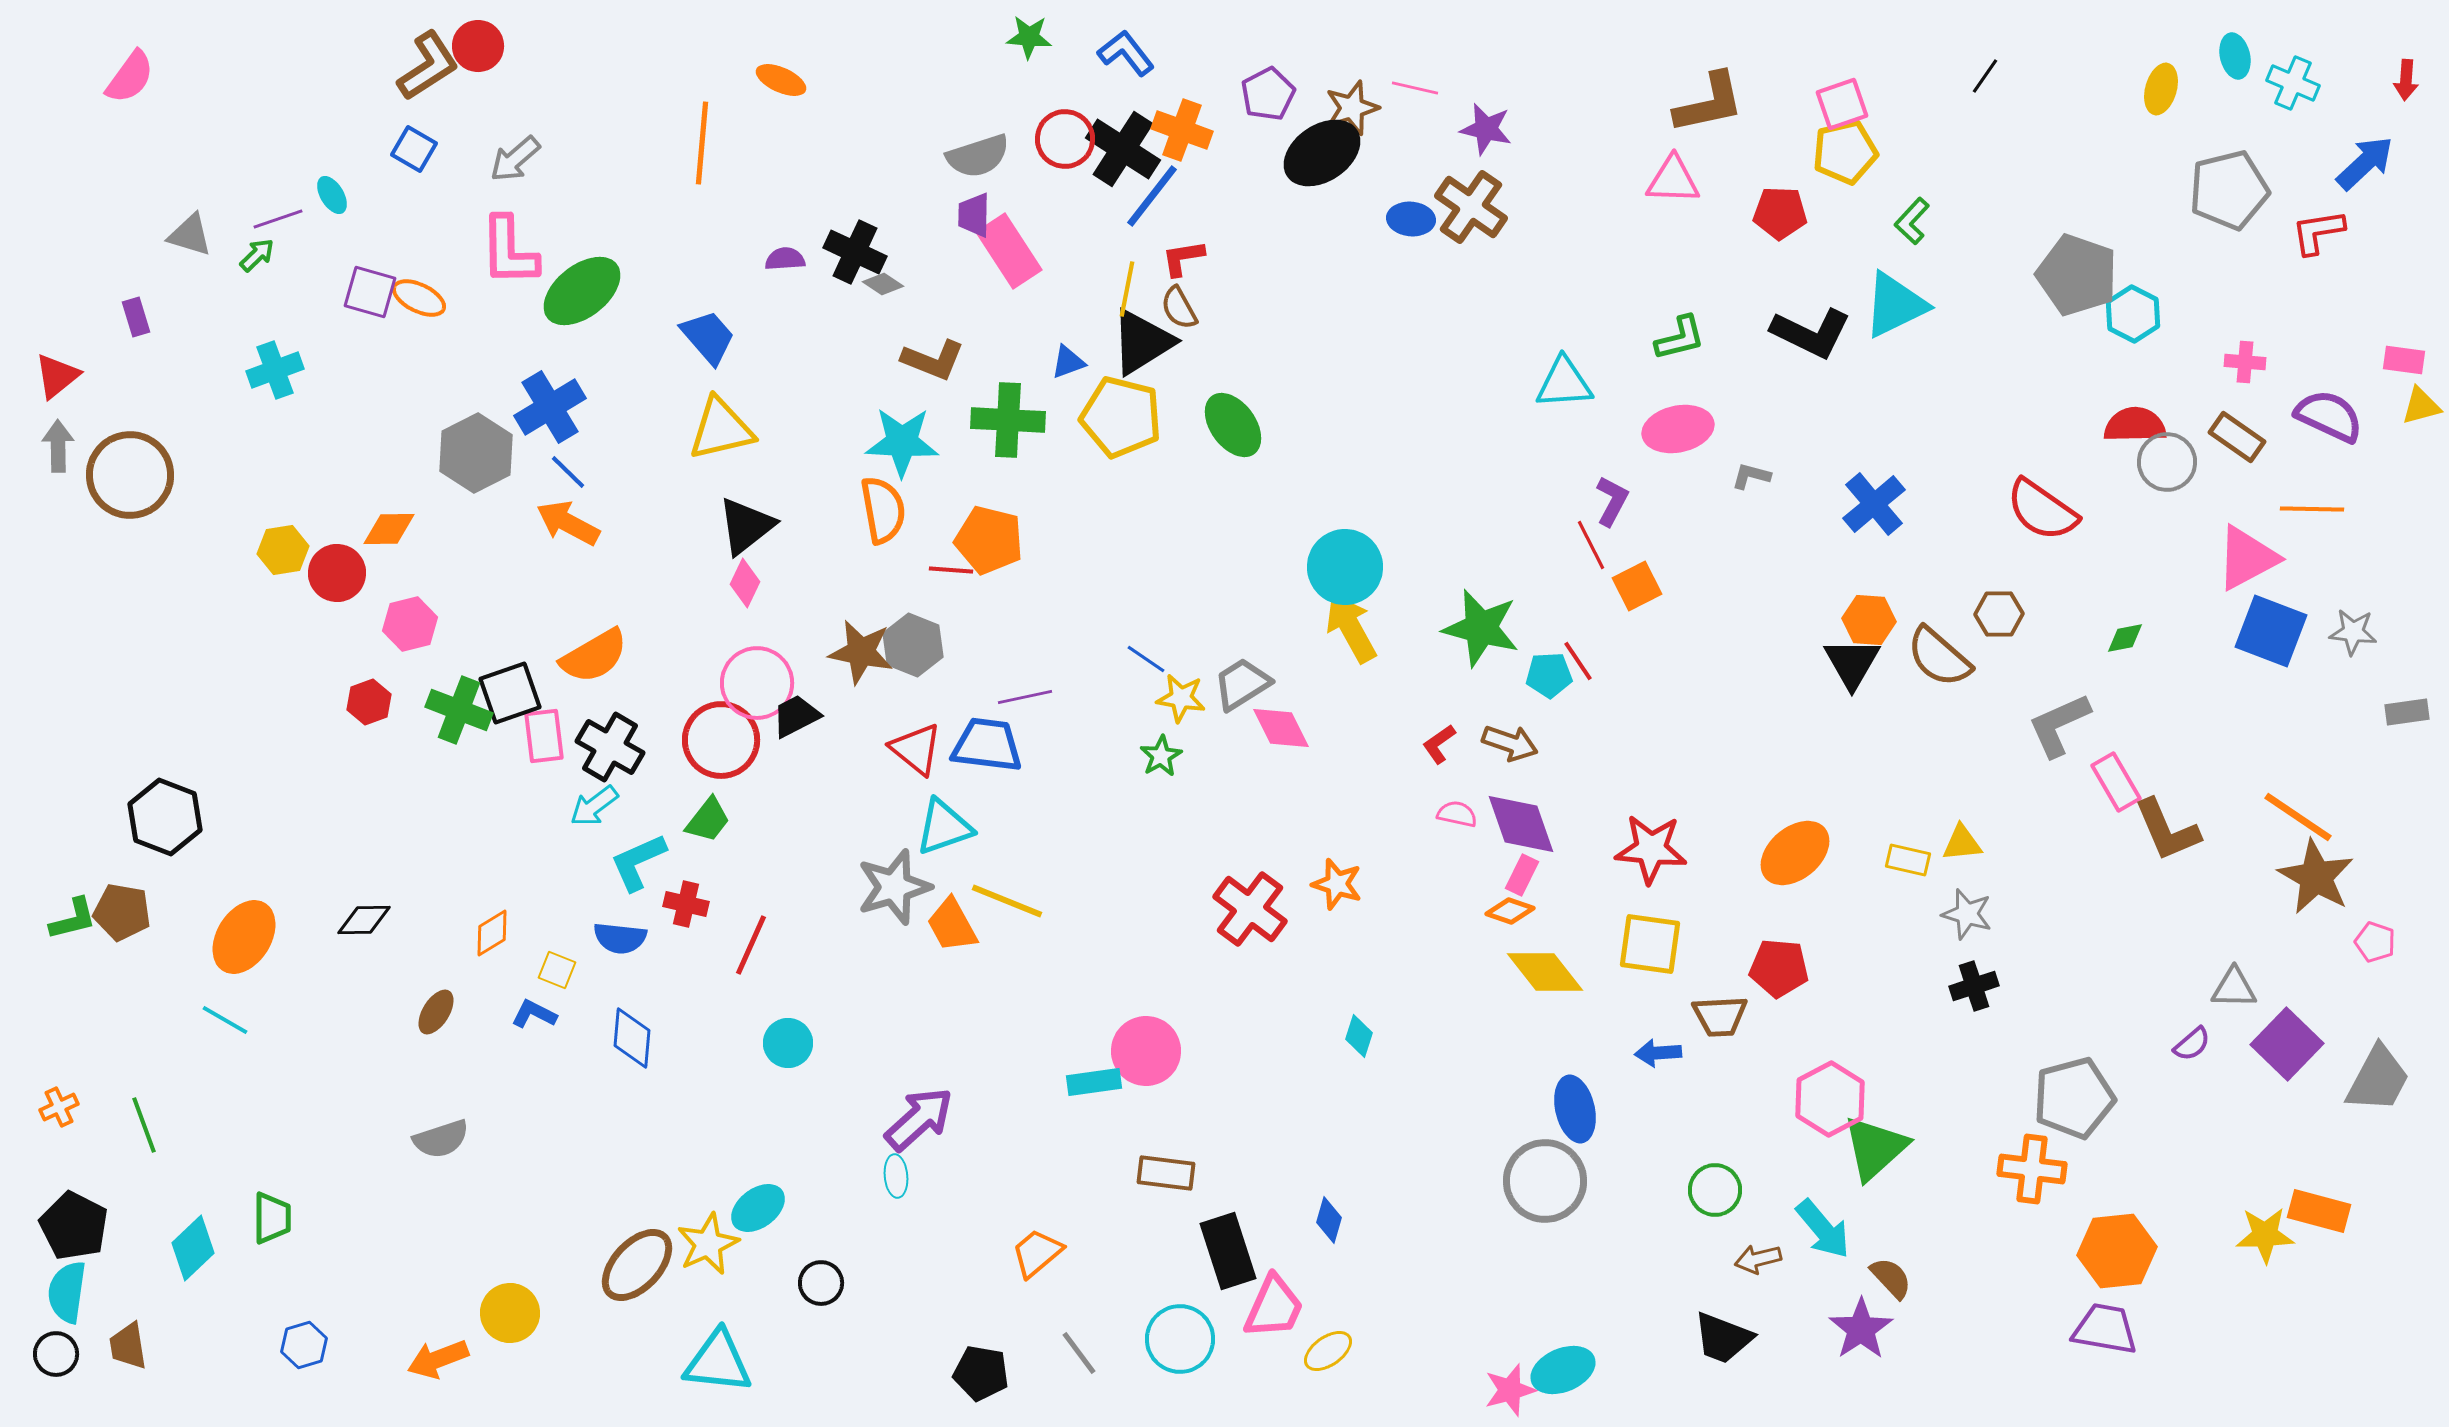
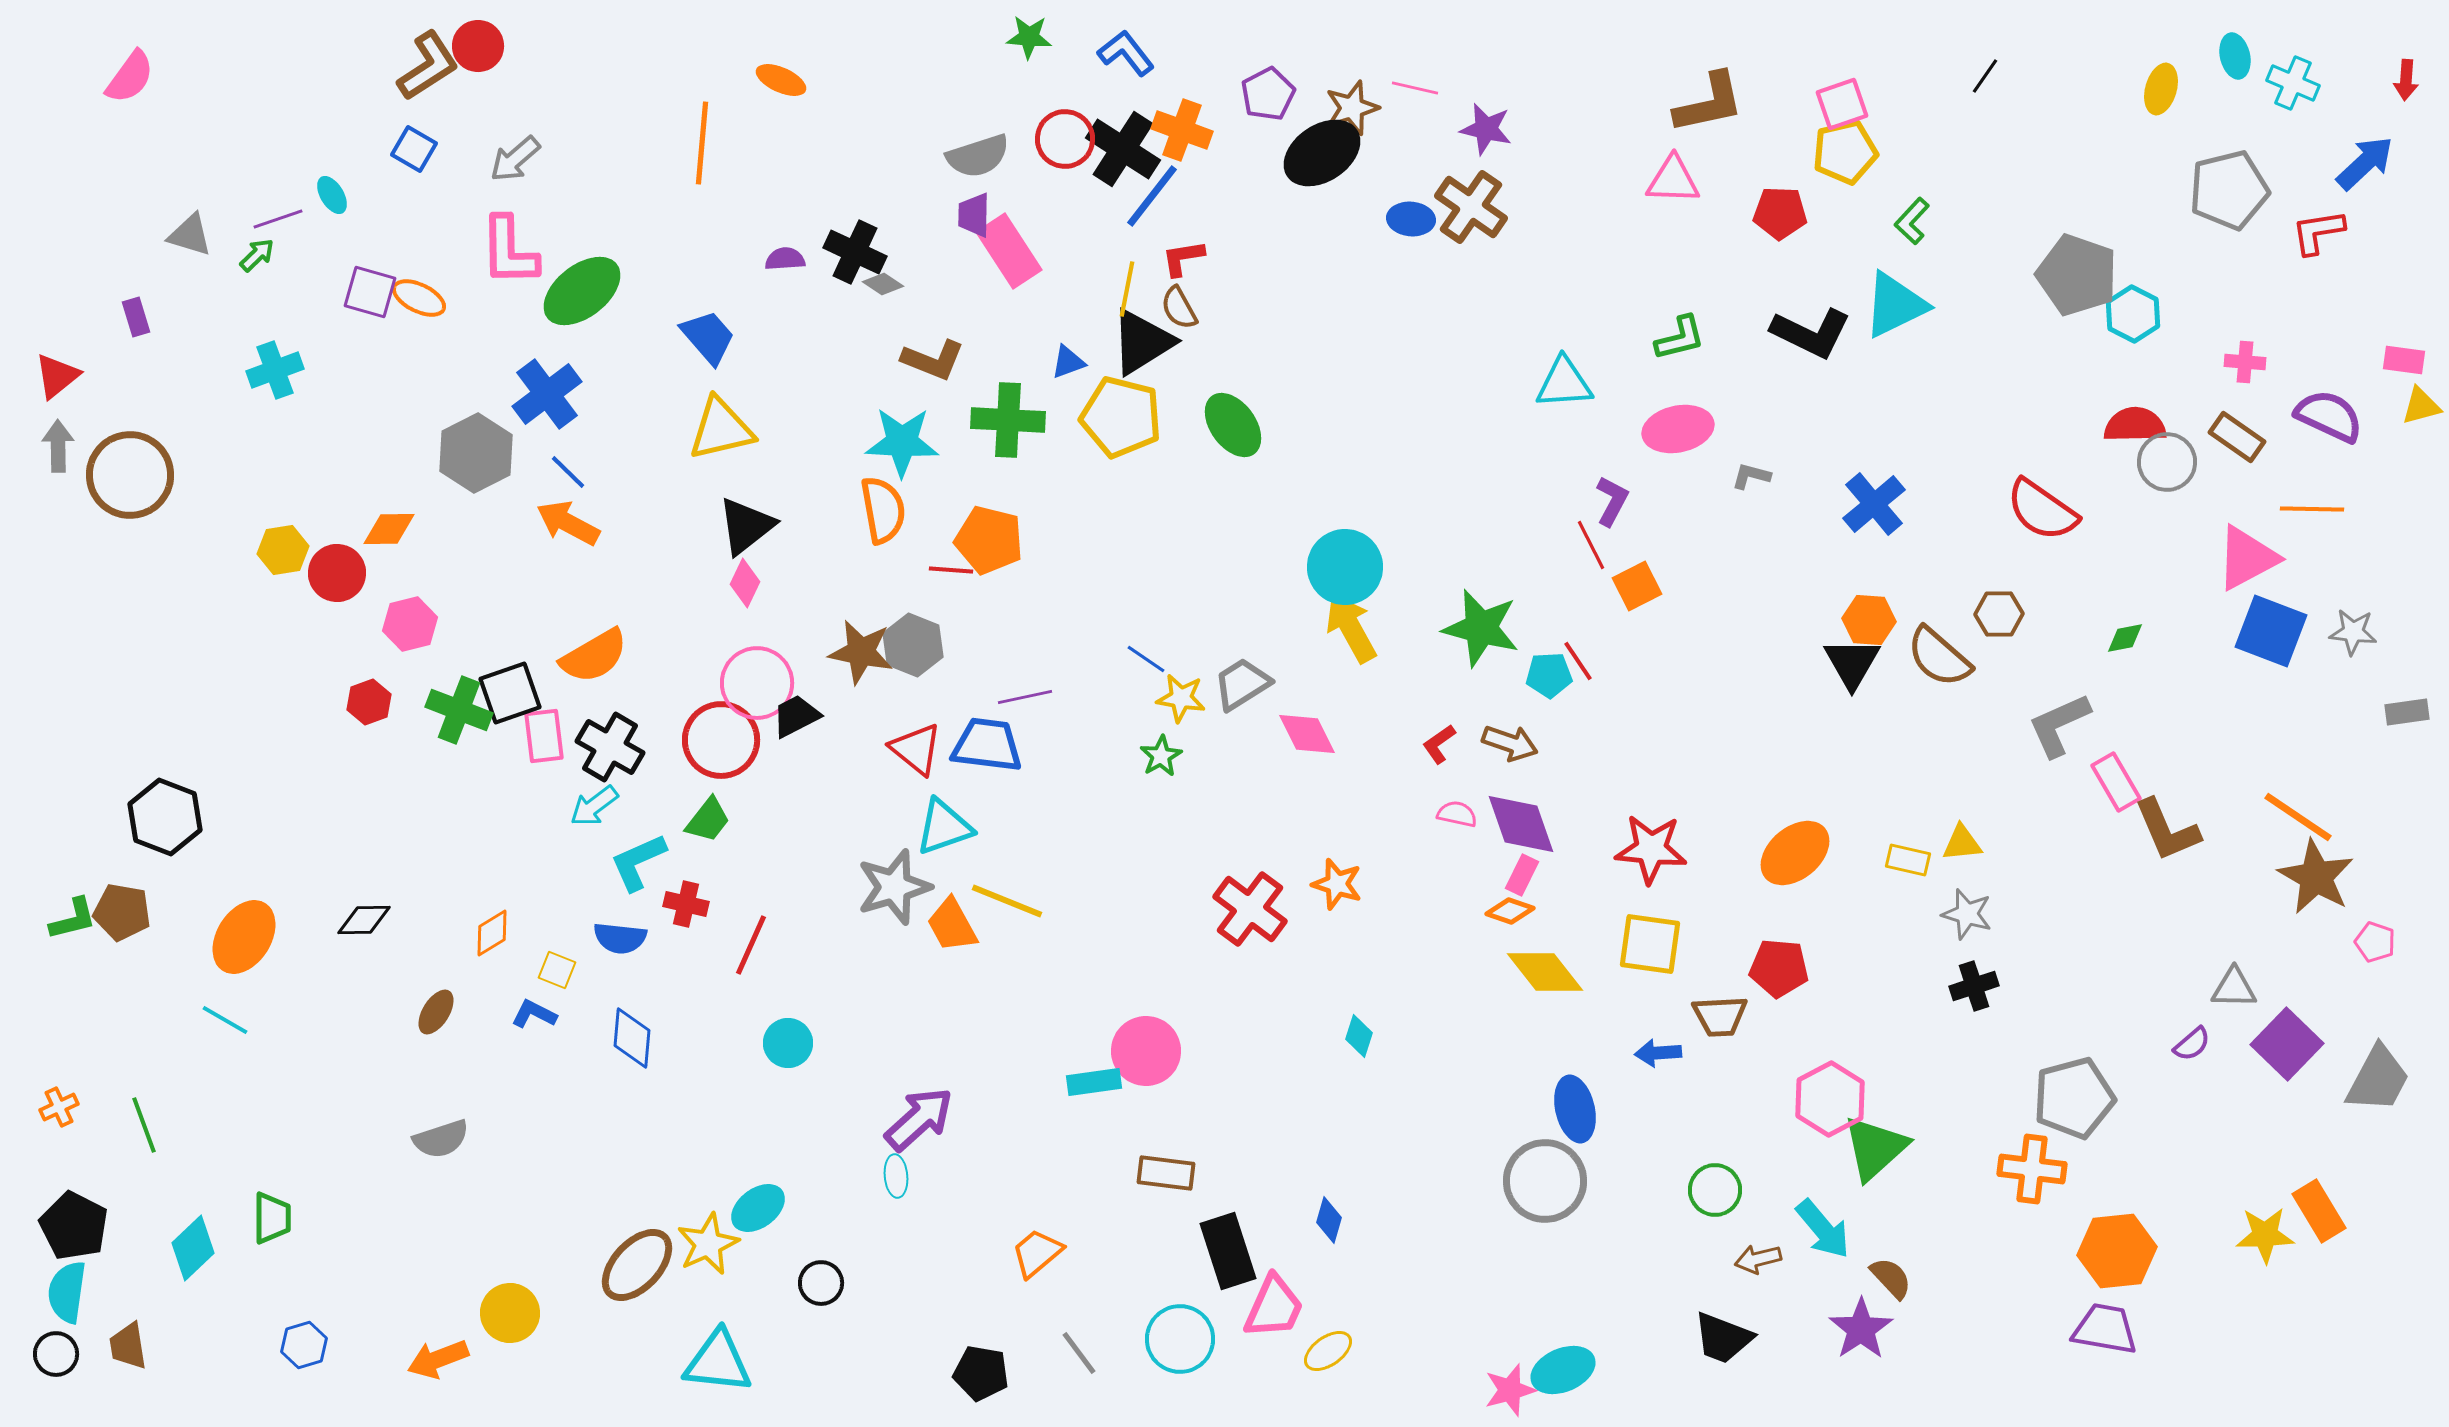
blue cross at (550, 407): moved 3 px left, 13 px up; rotated 6 degrees counterclockwise
pink diamond at (1281, 728): moved 26 px right, 6 px down
orange rectangle at (2319, 1211): rotated 44 degrees clockwise
